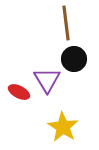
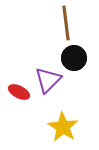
black circle: moved 1 px up
purple triangle: moved 1 px right; rotated 16 degrees clockwise
